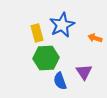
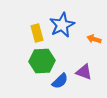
orange arrow: moved 1 px left, 1 px down
green hexagon: moved 4 px left, 3 px down
purple triangle: rotated 36 degrees counterclockwise
blue semicircle: rotated 114 degrees counterclockwise
